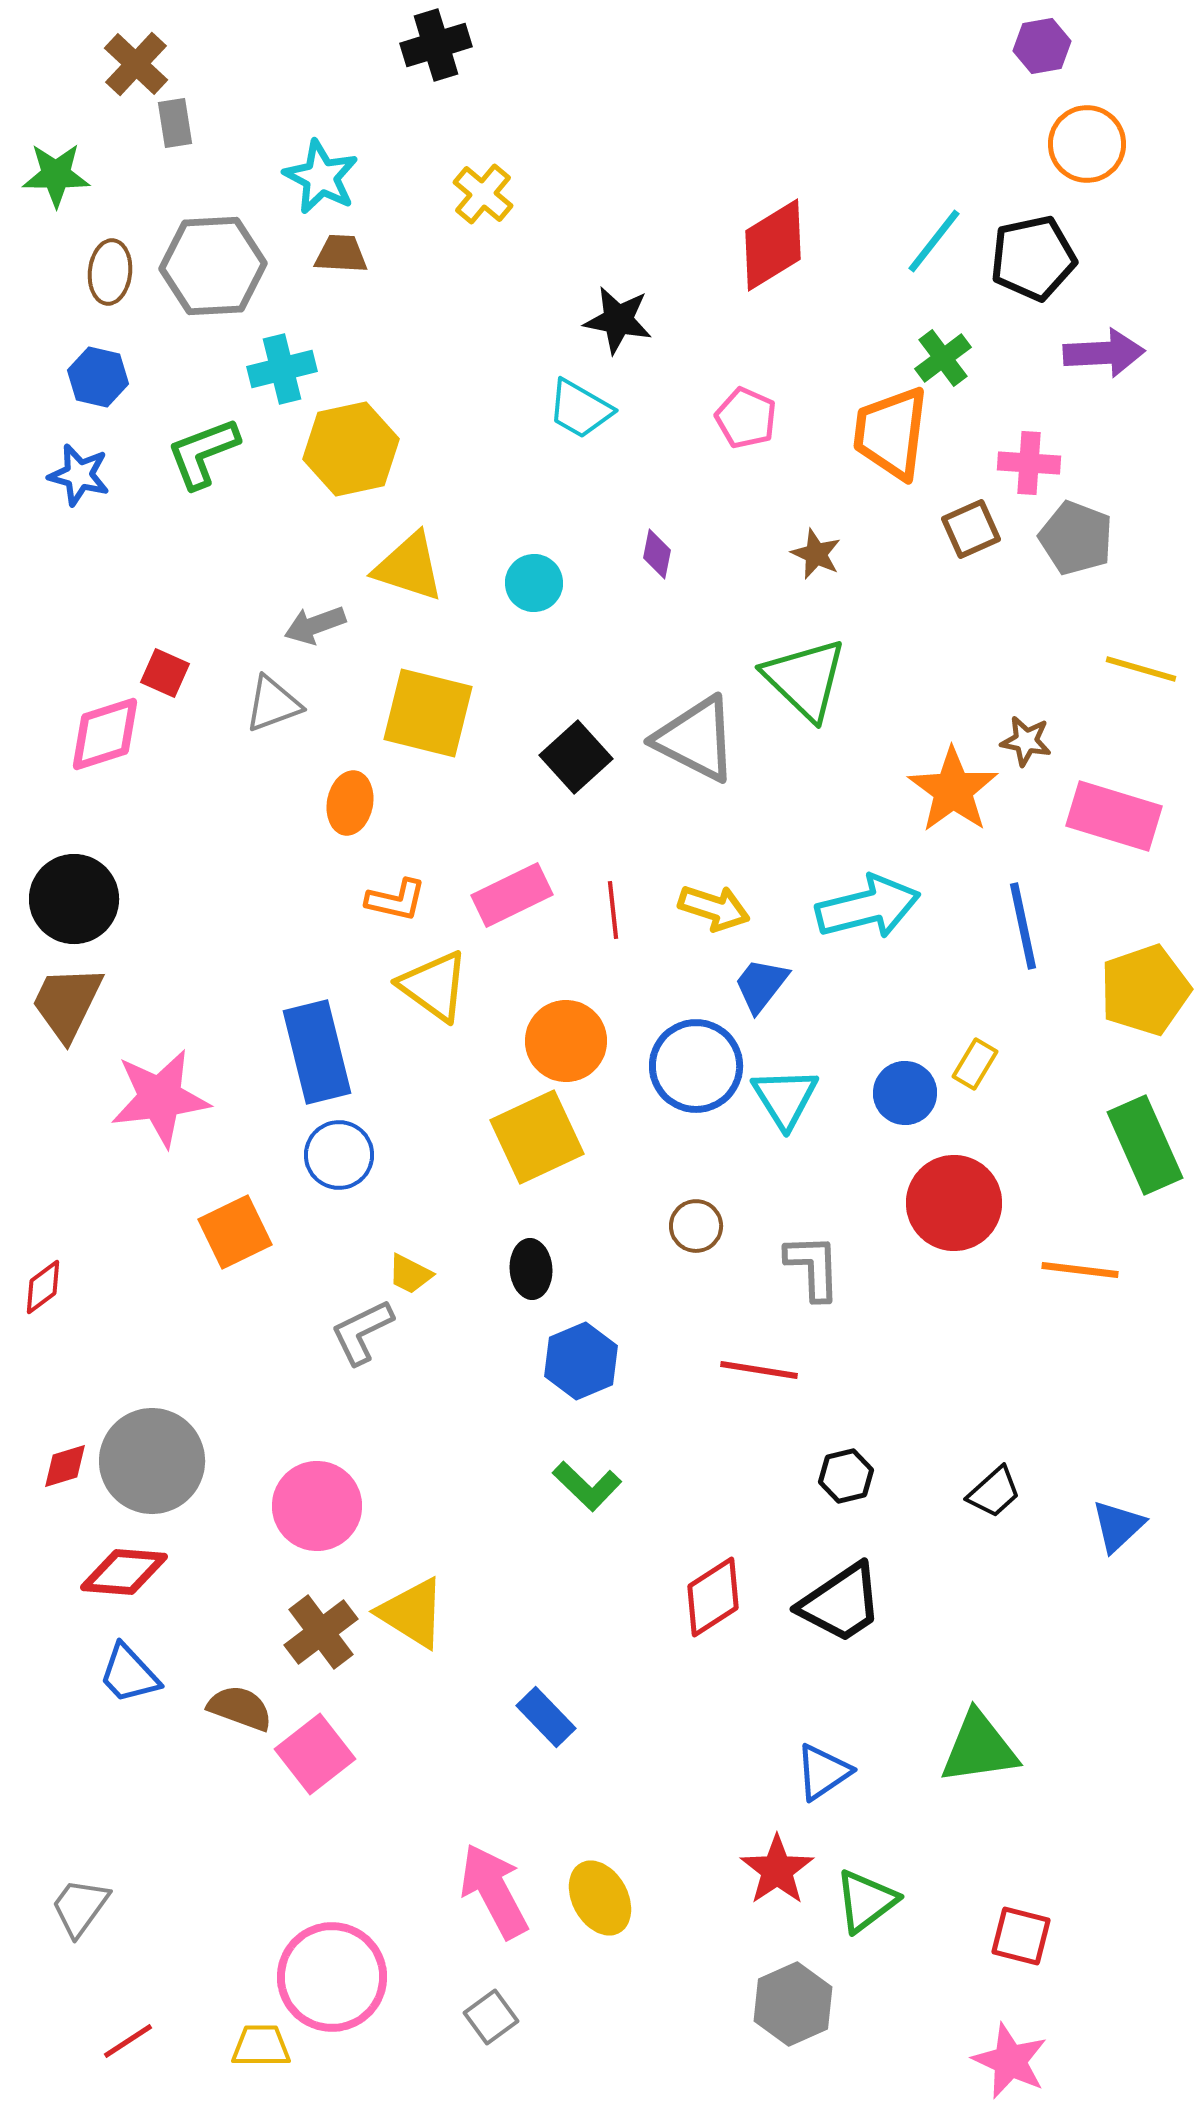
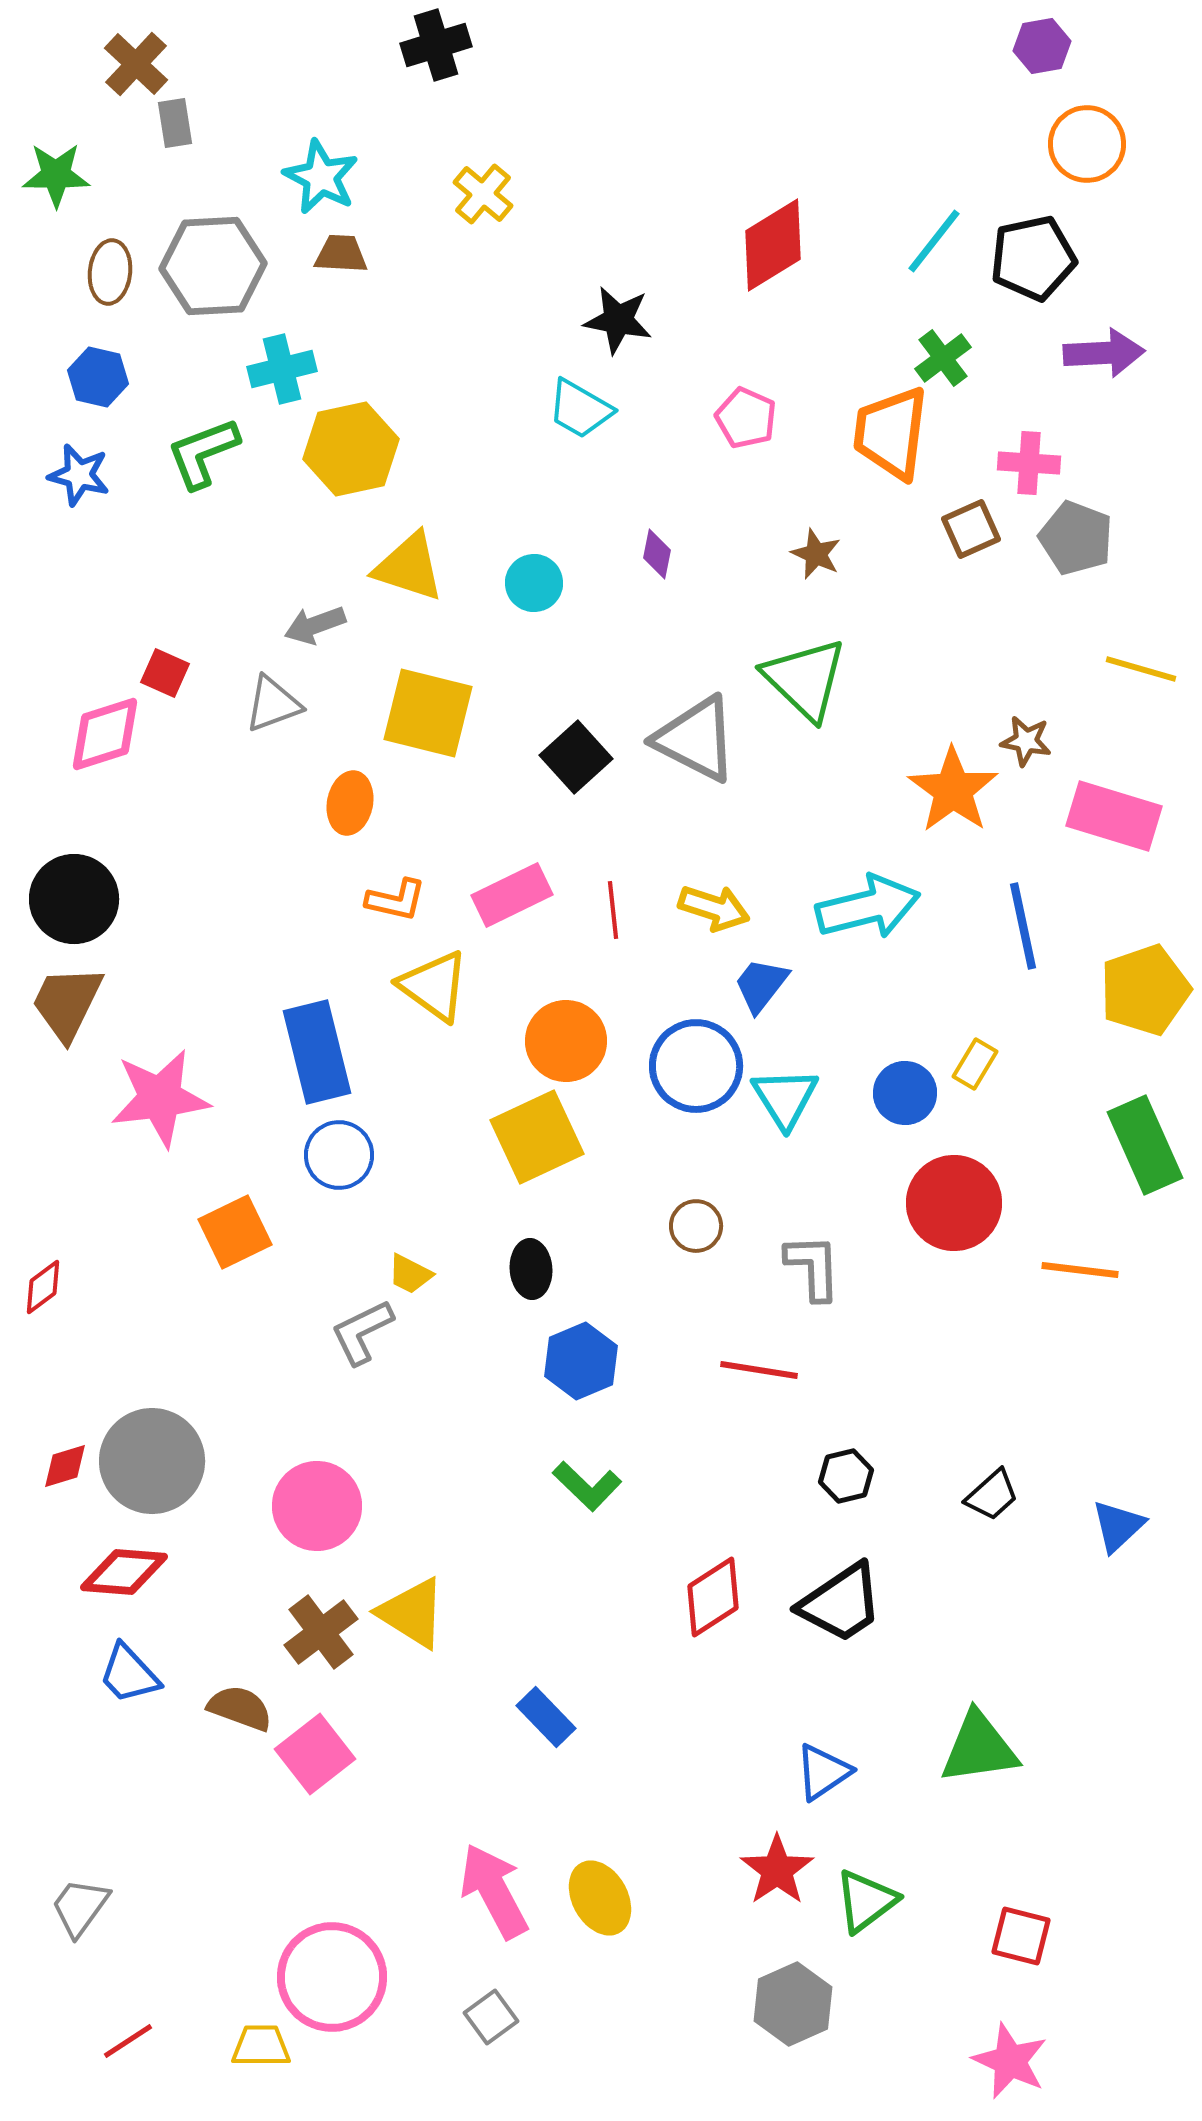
black trapezoid at (994, 1492): moved 2 px left, 3 px down
